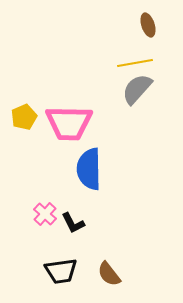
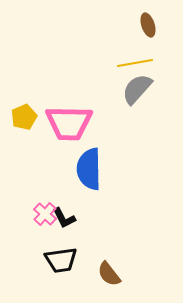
black L-shape: moved 9 px left, 5 px up
black trapezoid: moved 11 px up
